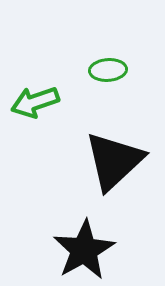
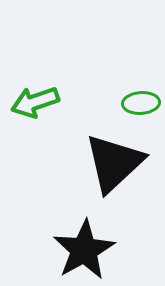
green ellipse: moved 33 px right, 33 px down
black triangle: moved 2 px down
